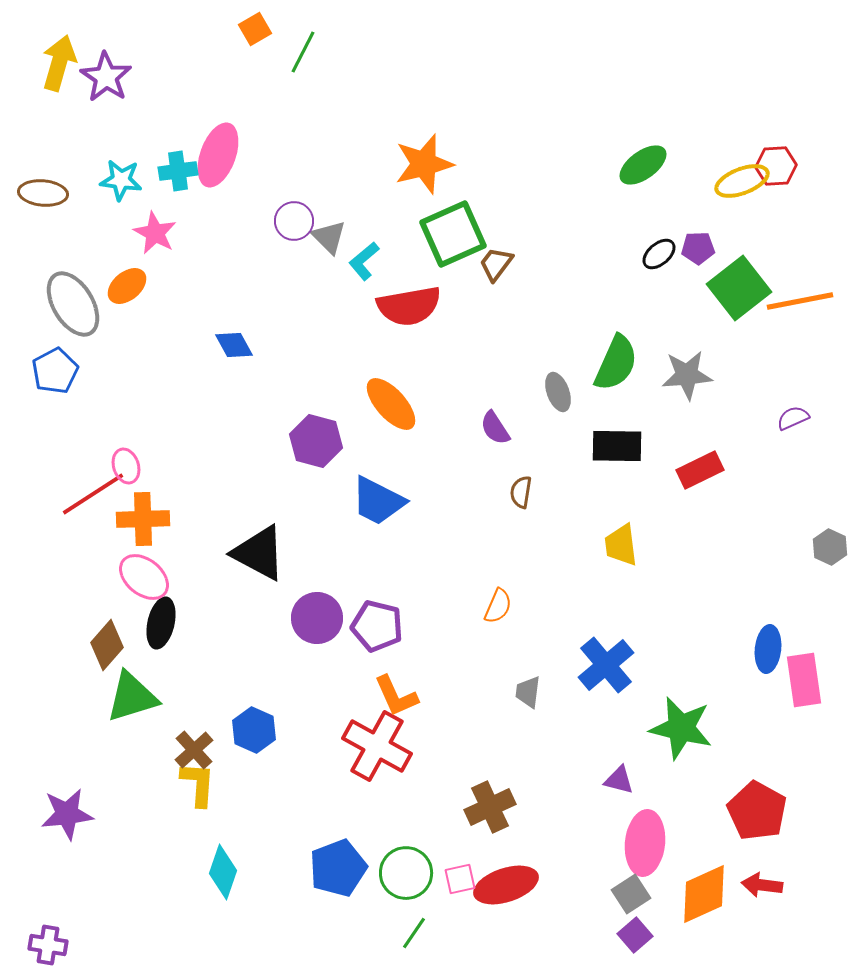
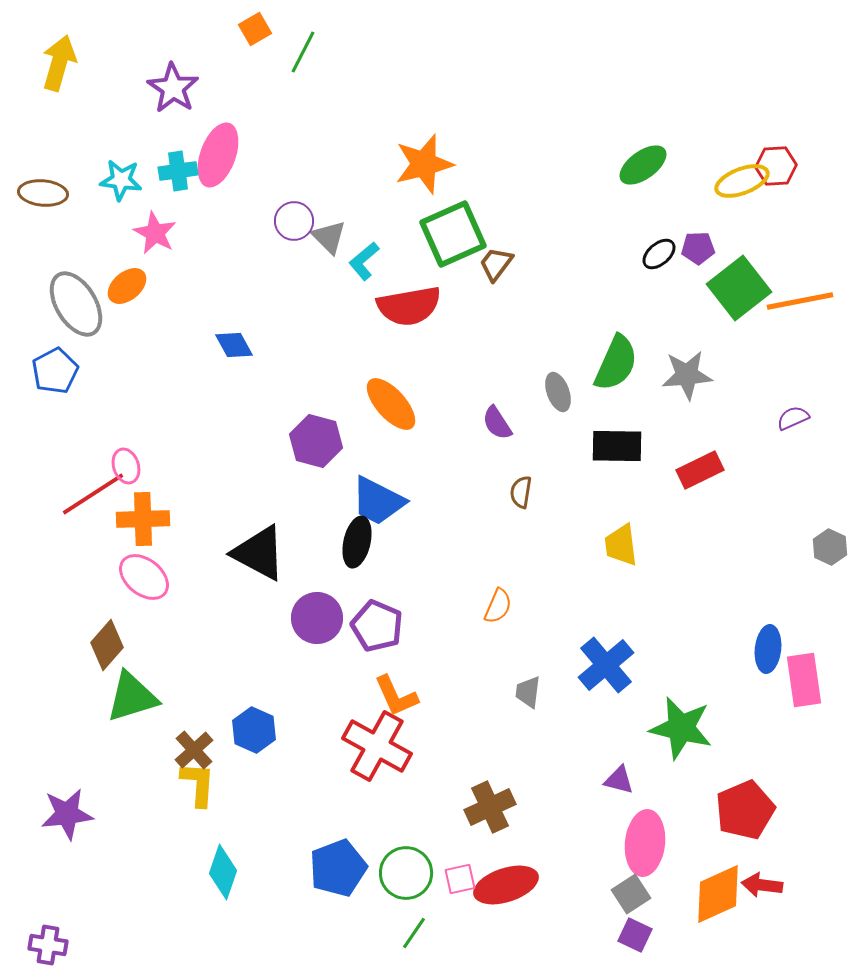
purple star at (106, 77): moved 67 px right, 11 px down
gray ellipse at (73, 304): moved 3 px right
purple semicircle at (495, 428): moved 2 px right, 5 px up
black ellipse at (161, 623): moved 196 px right, 81 px up
purple pentagon at (377, 626): rotated 9 degrees clockwise
red pentagon at (757, 811): moved 12 px left, 1 px up; rotated 20 degrees clockwise
orange diamond at (704, 894): moved 14 px right
purple square at (635, 935): rotated 24 degrees counterclockwise
